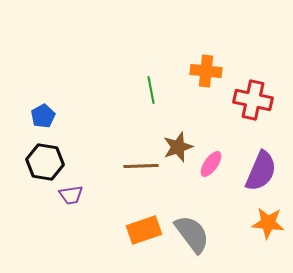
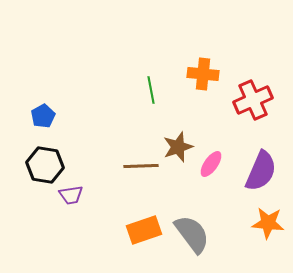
orange cross: moved 3 px left, 3 px down
red cross: rotated 36 degrees counterclockwise
black hexagon: moved 3 px down
